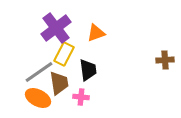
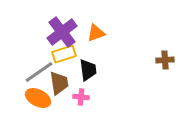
purple cross: moved 6 px right, 4 px down
yellow rectangle: rotated 45 degrees clockwise
